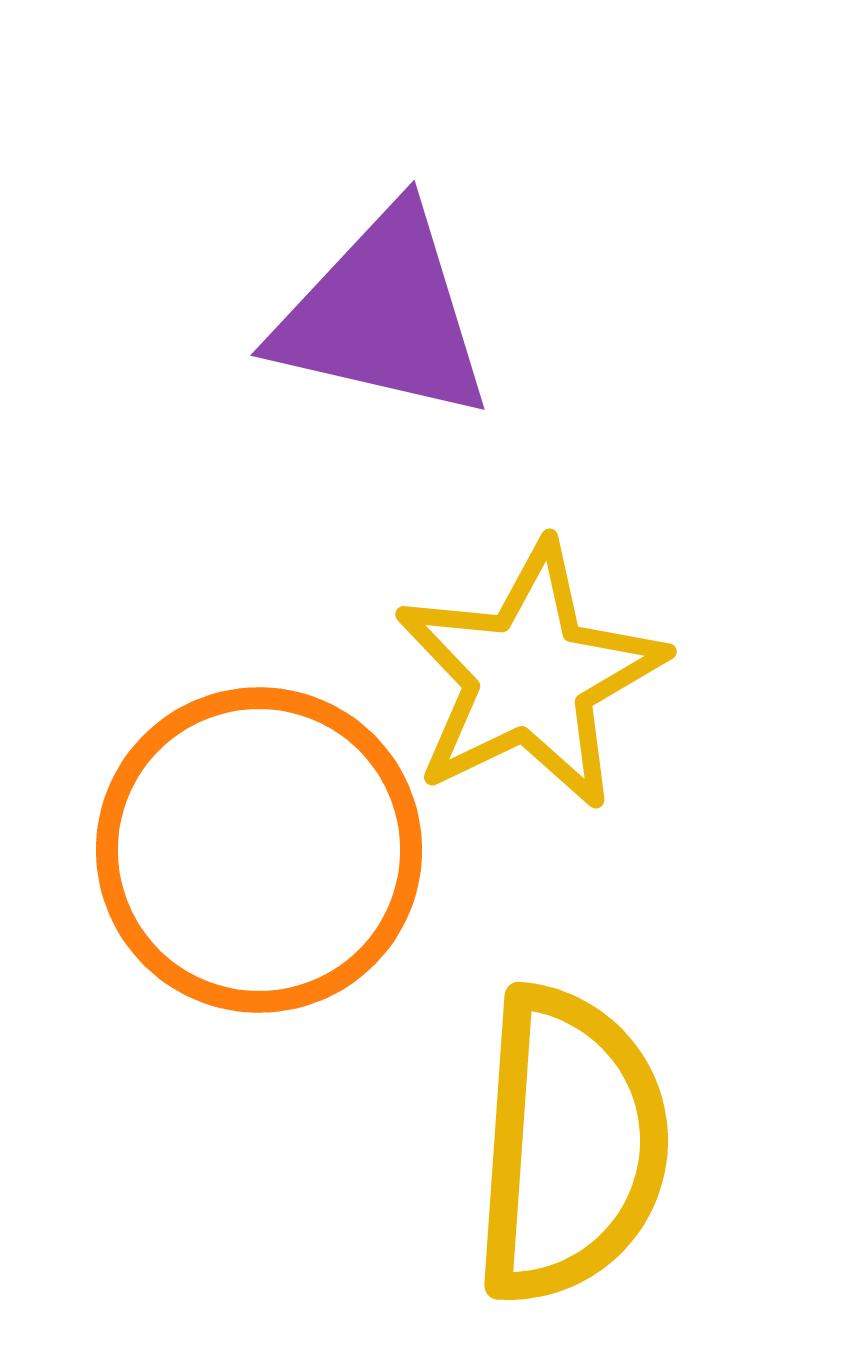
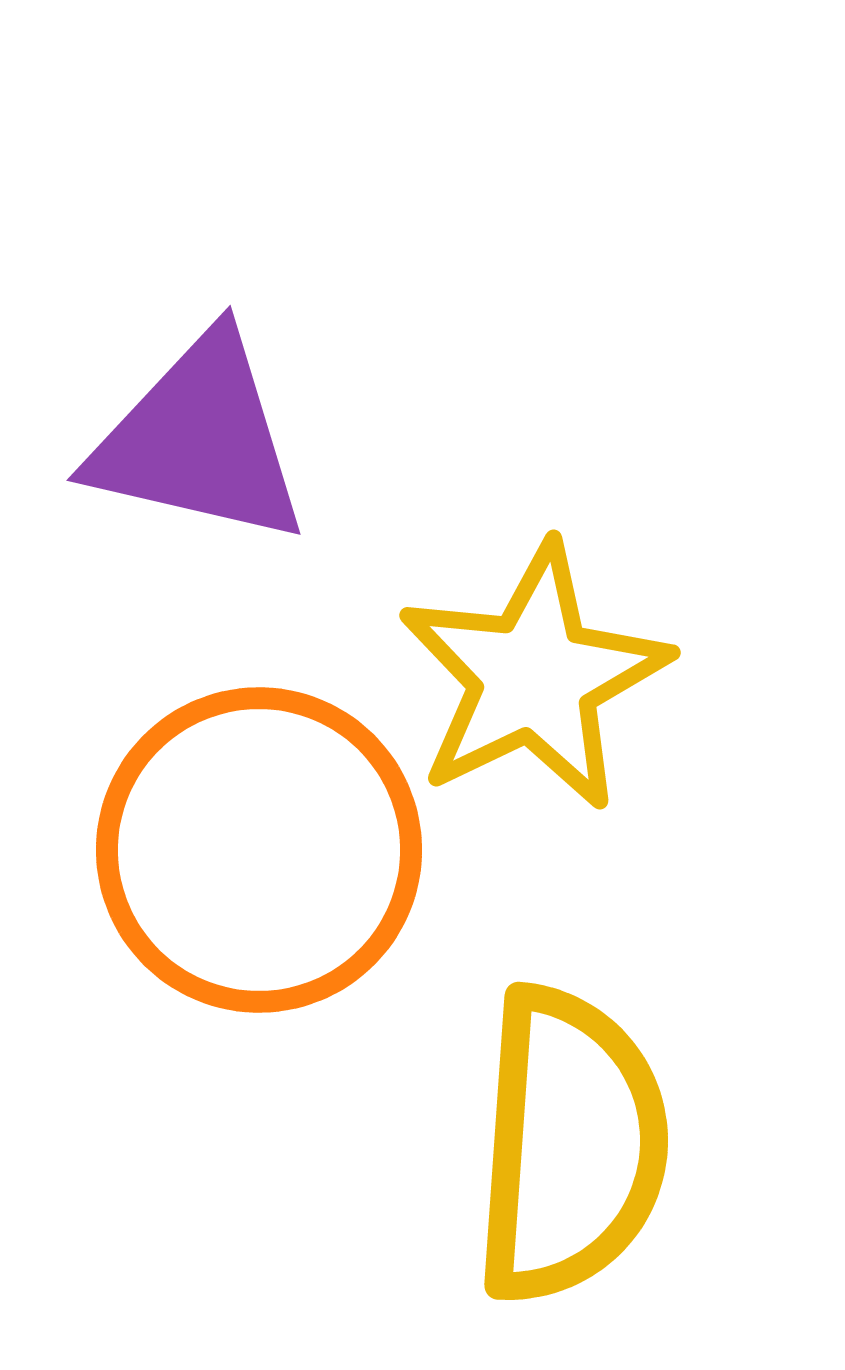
purple triangle: moved 184 px left, 125 px down
yellow star: moved 4 px right, 1 px down
